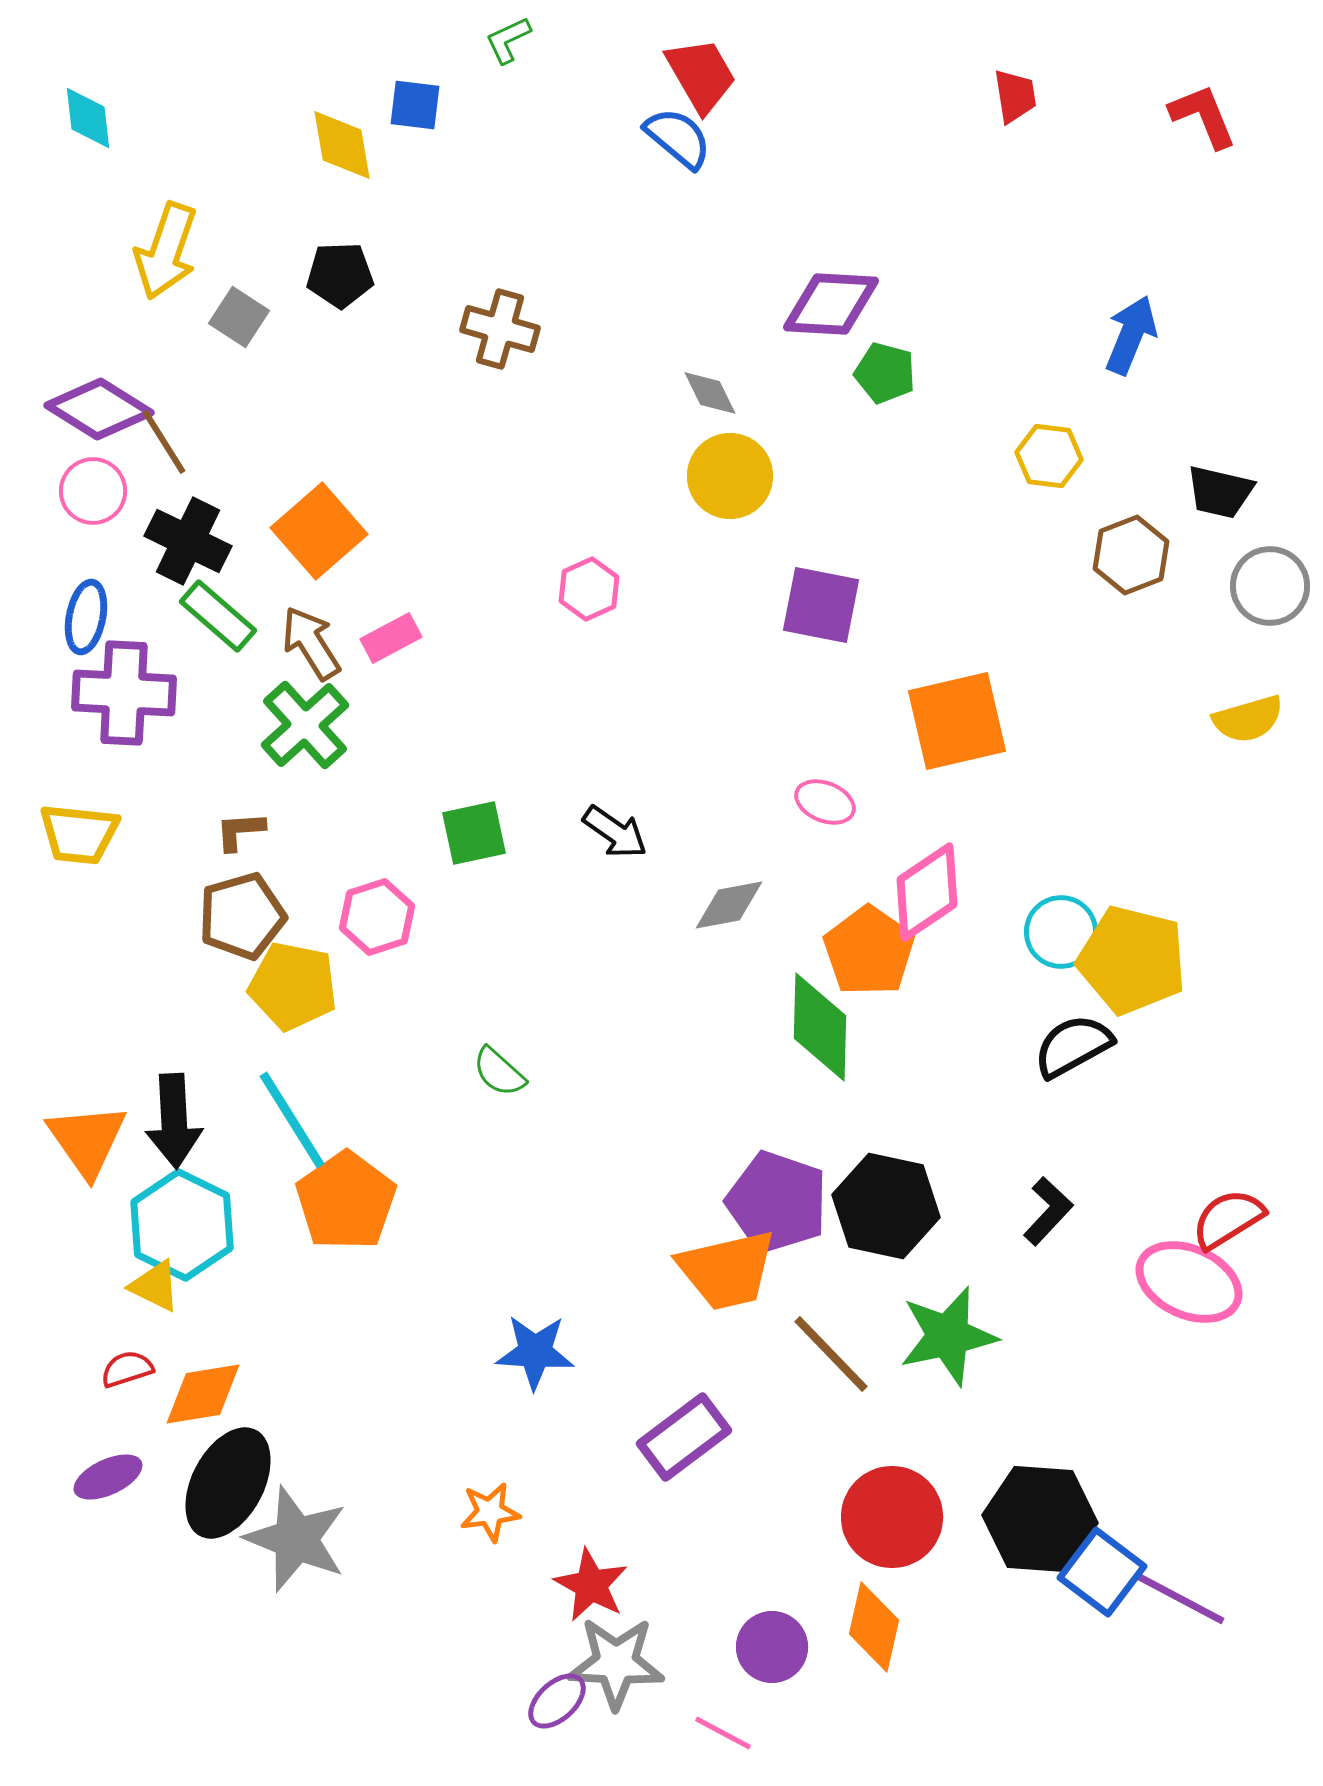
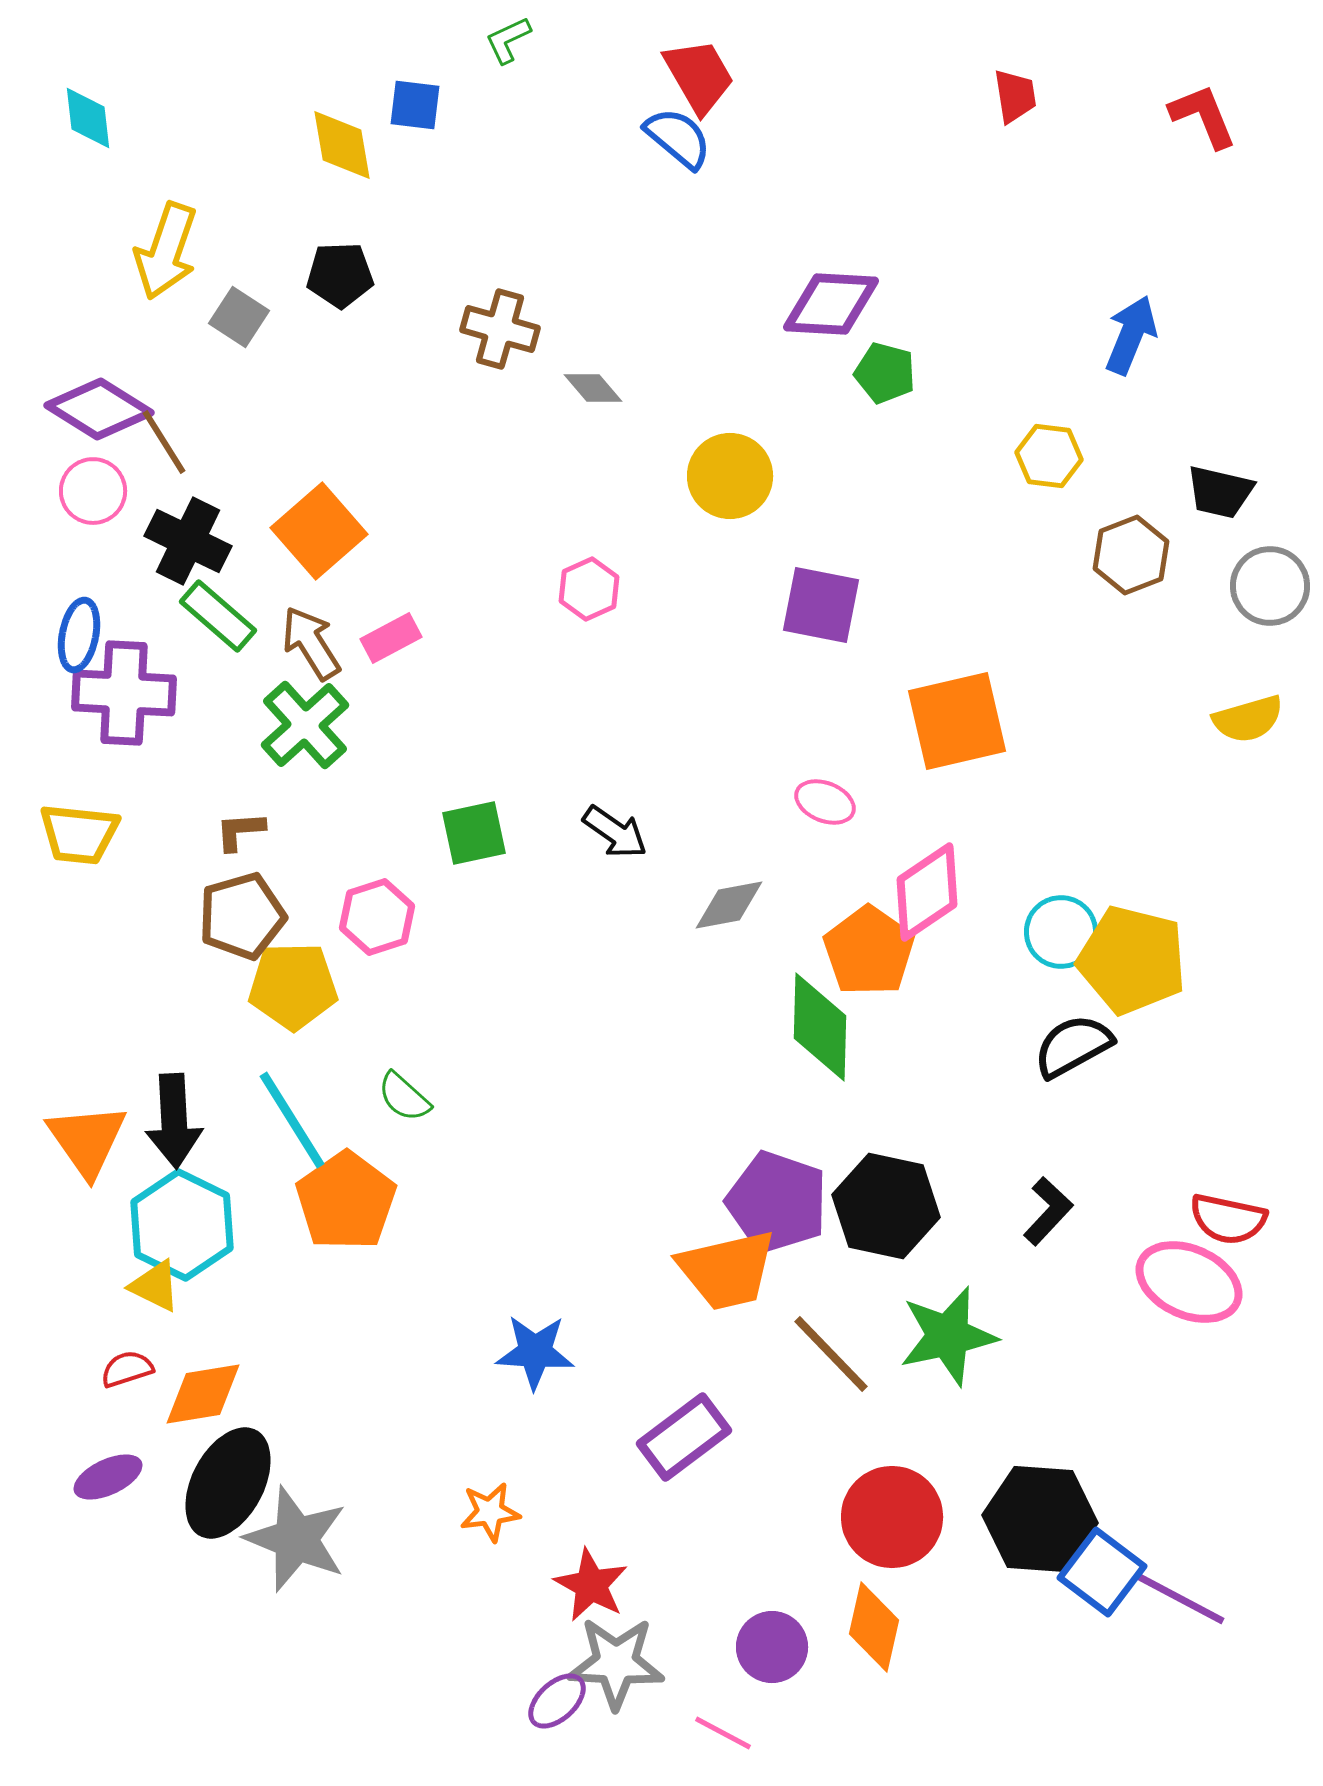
red trapezoid at (701, 75): moved 2 px left, 1 px down
gray diamond at (710, 393): moved 117 px left, 5 px up; rotated 14 degrees counterclockwise
blue ellipse at (86, 617): moved 7 px left, 18 px down
yellow pentagon at (293, 986): rotated 12 degrees counterclockwise
green semicircle at (499, 1072): moved 95 px left, 25 px down
red semicircle at (1228, 1219): rotated 136 degrees counterclockwise
